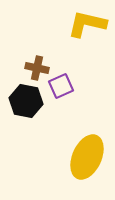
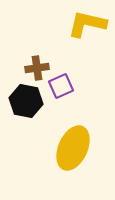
brown cross: rotated 20 degrees counterclockwise
yellow ellipse: moved 14 px left, 9 px up
